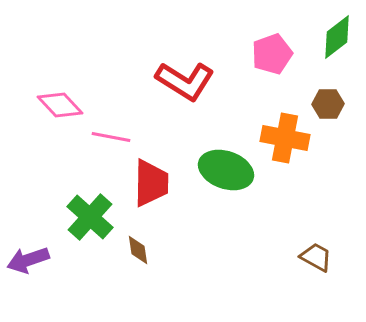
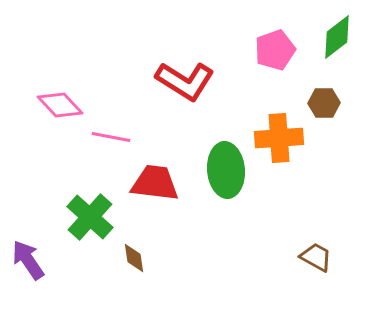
pink pentagon: moved 3 px right, 4 px up
brown hexagon: moved 4 px left, 1 px up
orange cross: moved 6 px left; rotated 15 degrees counterclockwise
green ellipse: rotated 66 degrees clockwise
red trapezoid: moved 4 px right; rotated 84 degrees counterclockwise
brown diamond: moved 4 px left, 8 px down
purple arrow: rotated 75 degrees clockwise
